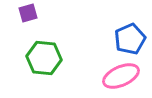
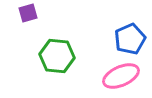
green hexagon: moved 13 px right, 2 px up
